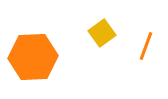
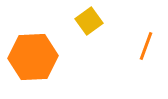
yellow square: moved 13 px left, 12 px up
